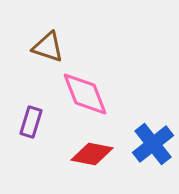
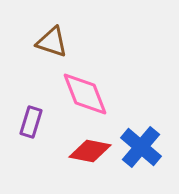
brown triangle: moved 4 px right, 5 px up
blue cross: moved 12 px left, 3 px down; rotated 12 degrees counterclockwise
red diamond: moved 2 px left, 3 px up
